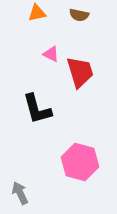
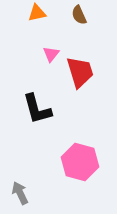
brown semicircle: rotated 54 degrees clockwise
pink triangle: rotated 42 degrees clockwise
